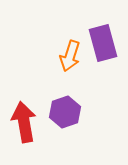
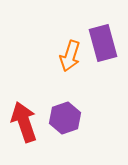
purple hexagon: moved 6 px down
red arrow: rotated 9 degrees counterclockwise
